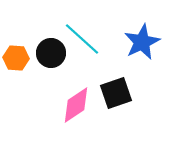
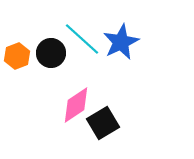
blue star: moved 21 px left
orange hexagon: moved 1 px right, 2 px up; rotated 25 degrees counterclockwise
black square: moved 13 px left, 30 px down; rotated 12 degrees counterclockwise
